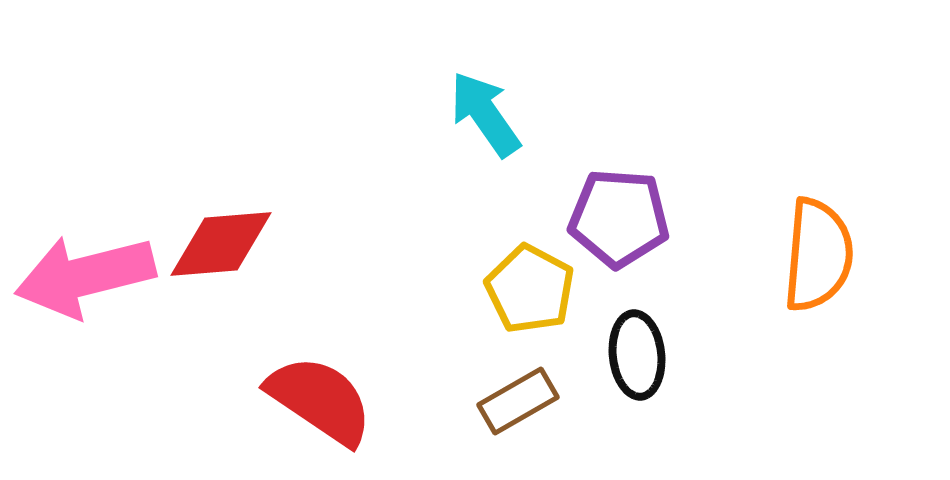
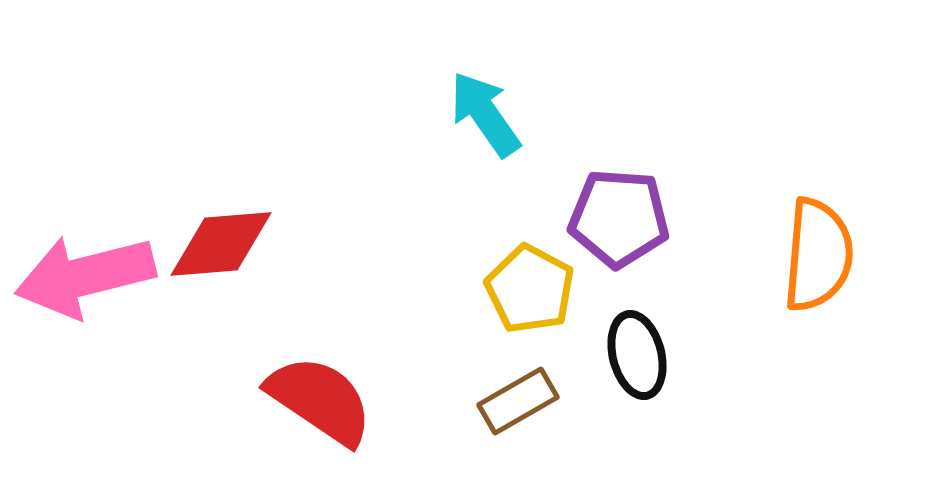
black ellipse: rotated 8 degrees counterclockwise
